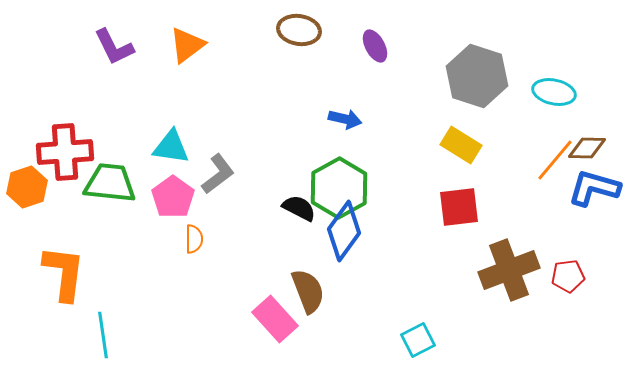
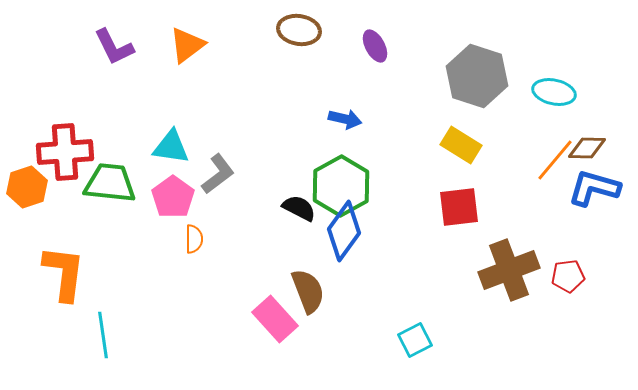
green hexagon: moved 2 px right, 2 px up
cyan square: moved 3 px left
